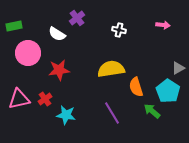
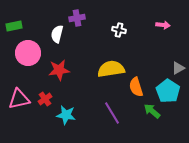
purple cross: rotated 28 degrees clockwise
white semicircle: rotated 72 degrees clockwise
